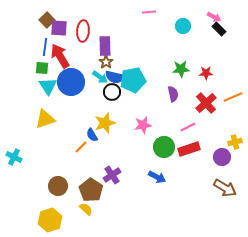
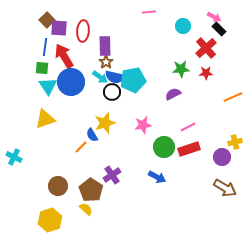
red arrow at (60, 56): moved 4 px right
purple semicircle at (173, 94): rotated 105 degrees counterclockwise
red cross at (206, 103): moved 55 px up
